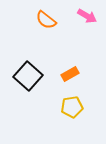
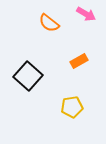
pink arrow: moved 1 px left, 2 px up
orange semicircle: moved 3 px right, 3 px down
orange rectangle: moved 9 px right, 13 px up
